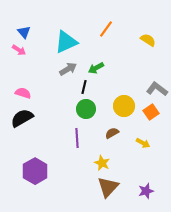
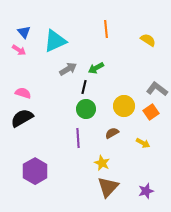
orange line: rotated 42 degrees counterclockwise
cyan triangle: moved 11 px left, 1 px up
purple line: moved 1 px right
